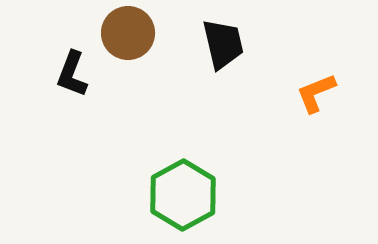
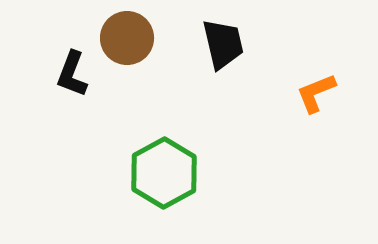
brown circle: moved 1 px left, 5 px down
green hexagon: moved 19 px left, 22 px up
